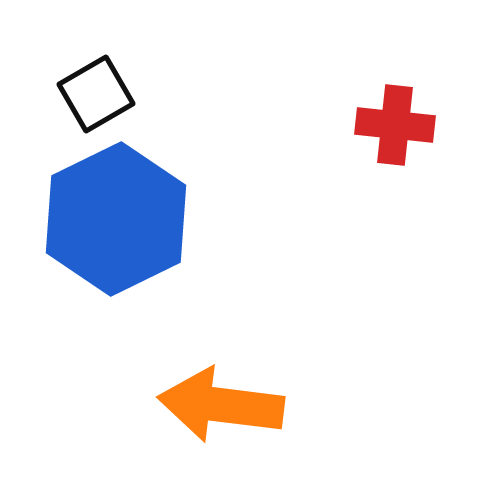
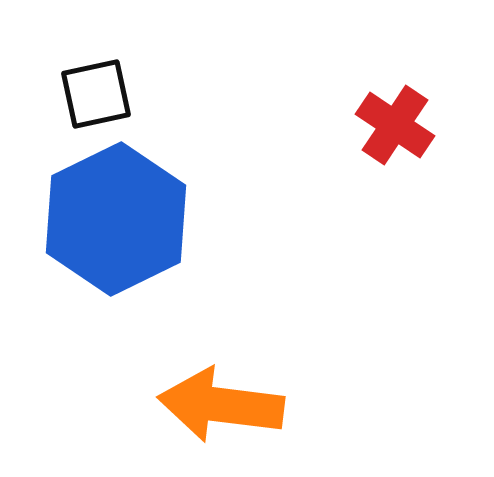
black square: rotated 18 degrees clockwise
red cross: rotated 28 degrees clockwise
